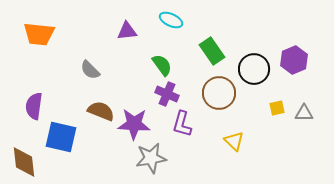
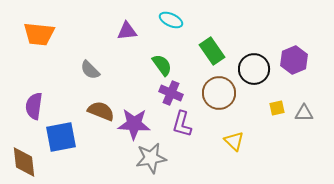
purple cross: moved 4 px right, 1 px up
blue square: rotated 24 degrees counterclockwise
